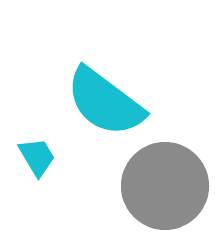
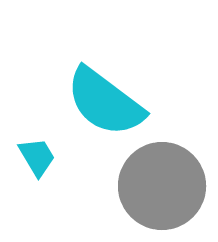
gray circle: moved 3 px left
